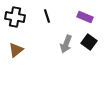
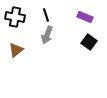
black line: moved 1 px left, 1 px up
gray arrow: moved 19 px left, 9 px up
